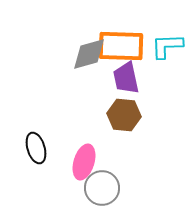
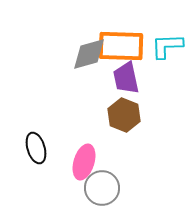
brown hexagon: rotated 16 degrees clockwise
